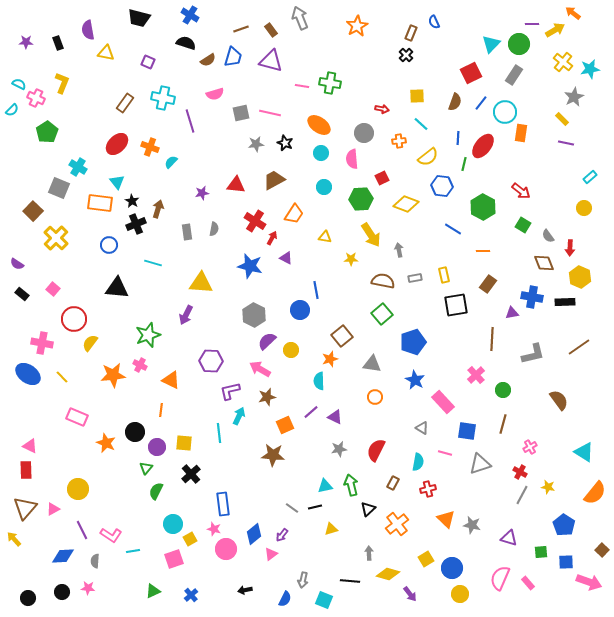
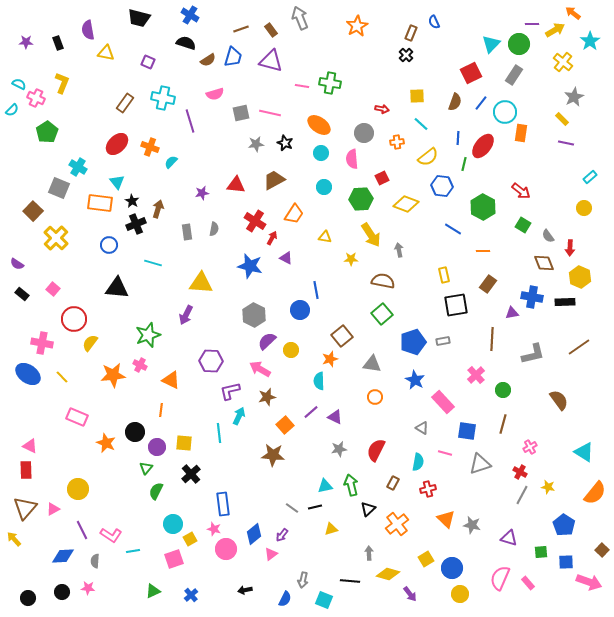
cyan star at (590, 69): moved 28 px up; rotated 24 degrees counterclockwise
orange cross at (399, 141): moved 2 px left, 1 px down
gray rectangle at (415, 278): moved 28 px right, 63 px down
orange square at (285, 425): rotated 18 degrees counterclockwise
